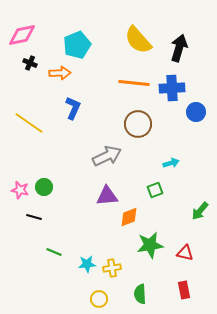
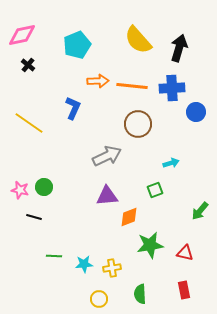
black cross: moved 2 px left, 2 px down; rotated 16 degrees clockwise
orange arrow: moved 38 px right, 8 px down
orange line: moved 2 px left, 3 px down
green line: moved 4 px down; rotated 21 degrees counterclockwise
cyan star: moved 3 px left
